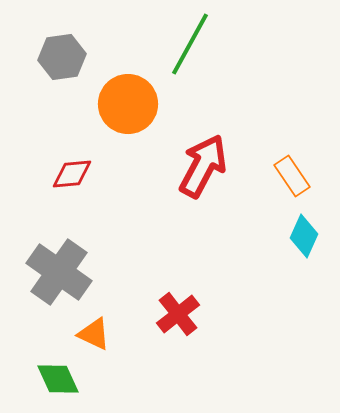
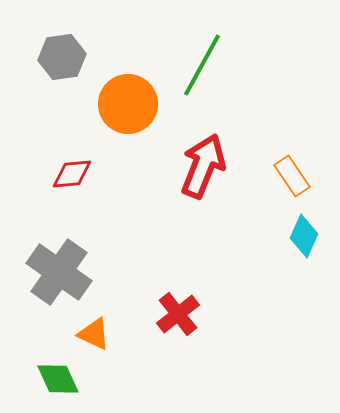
green line: moved 12 px right, 21 px down
red arrow: rotated 6 degrees counterclockwise
